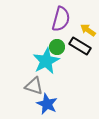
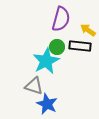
black rectangle: rotated 25 degrees counterclockwise
